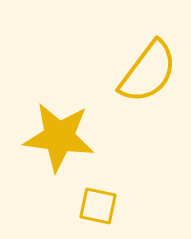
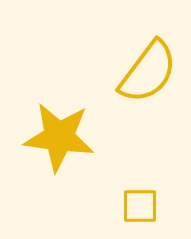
yellow square: moved 42 px right; rotated 12 degrees counterclockwise
